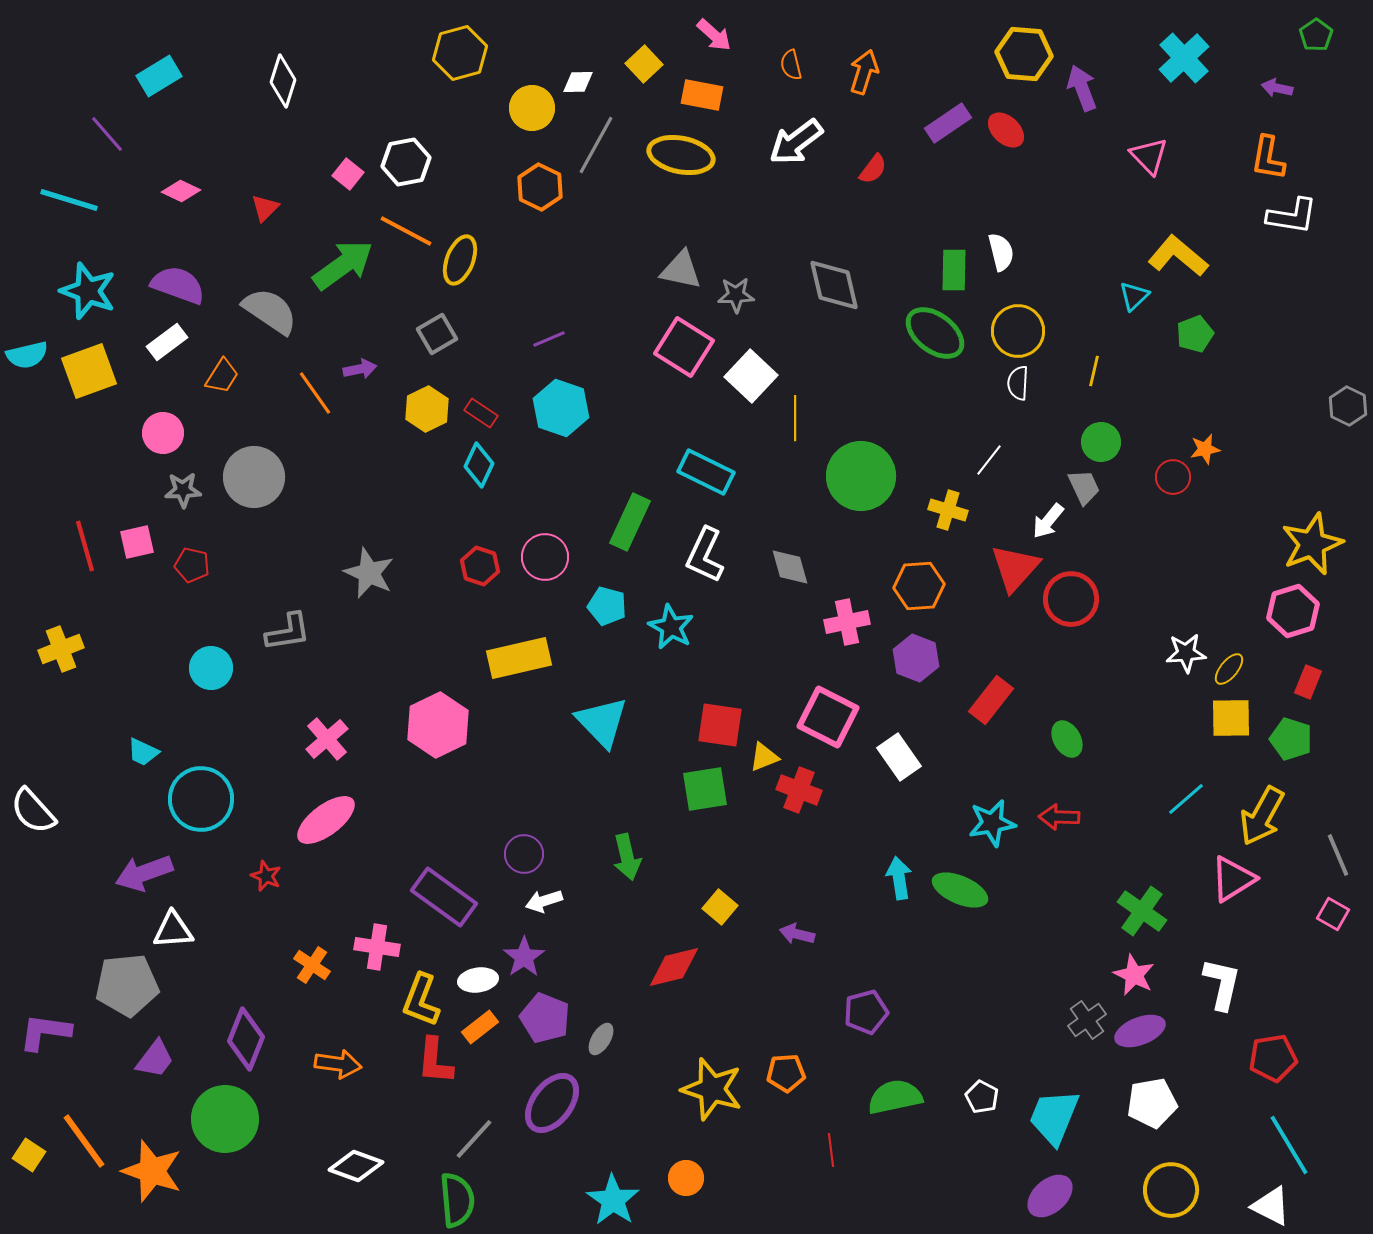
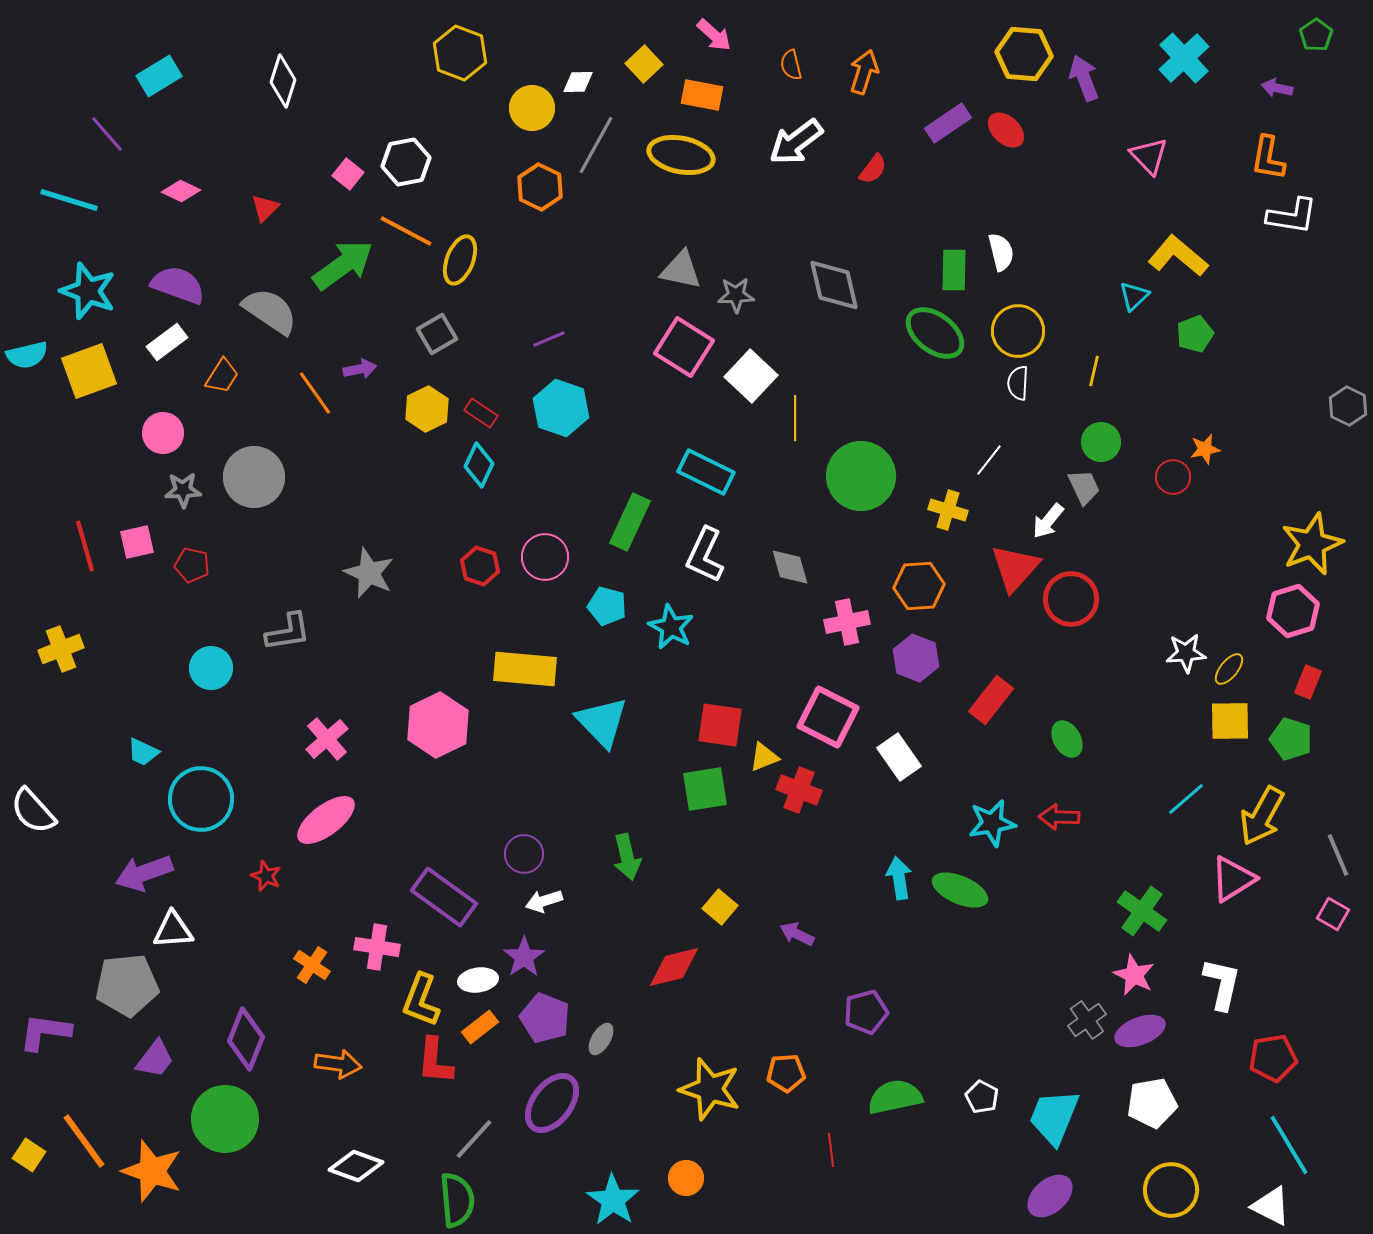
yellow hexagon at (460, 53): rotated 24 degrees counterclockwise
purple arrow at (1082, 88): moved 2 px right, 10 px up
yellow rectangle at (519, 658): moved 6 px right, 11 px down; rotated 18 degrees clockwise
yellow square at (1231, 718): moved 1 px left, 3 px down
purple arrow at (797, 934): rotated 12 degrees clockwise
yellow star at (712, 1089): moved 2 px left
